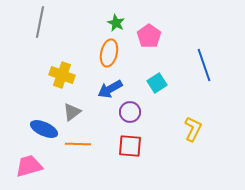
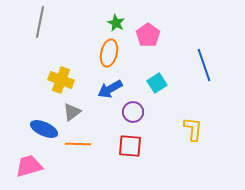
pink pentagon: moved 1 px left, 1 px up
yellow cross: moved 1 px left, 5 px down
purple circle: moved 3 px right
yellow L-shape: rotated 20 degrees counterclockwise
